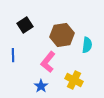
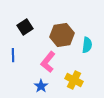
black square: moved 2 px down
